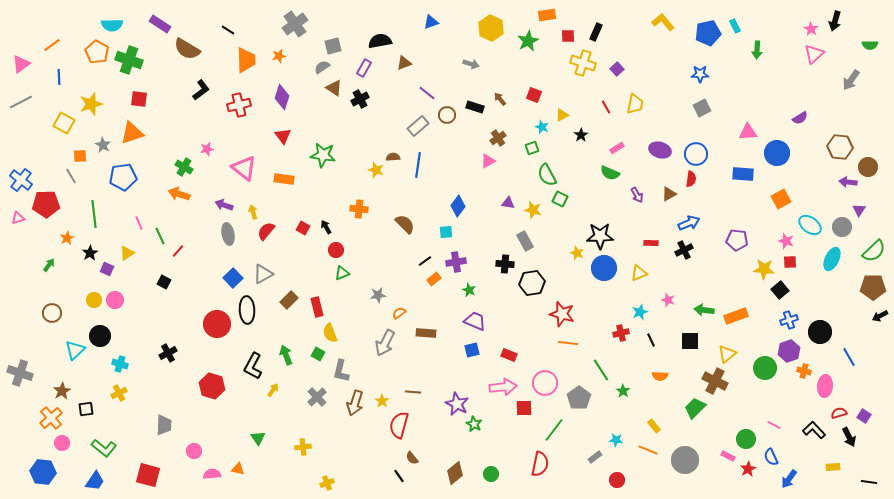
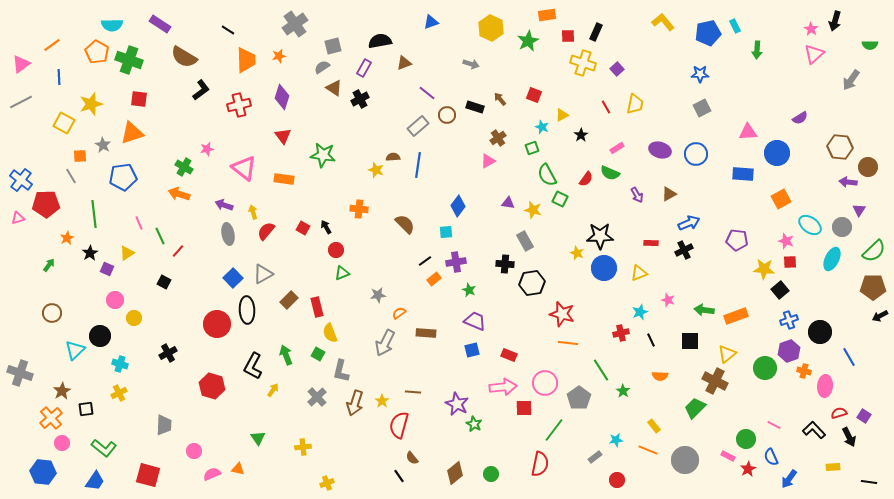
brown semicircle at (187, 49): moved 3 px left, 8 px down
red semicircle at (691, 179): moved 105 px left; rotated 28 degrees clockwise
yellow circle at (94, 300): moved 40 px right, 18 px down
cyan star at (616, 440): rotated 16 degrees counterclockwise
pink semicircle at (212, 474): rotated 18 degrees counterclockwise
